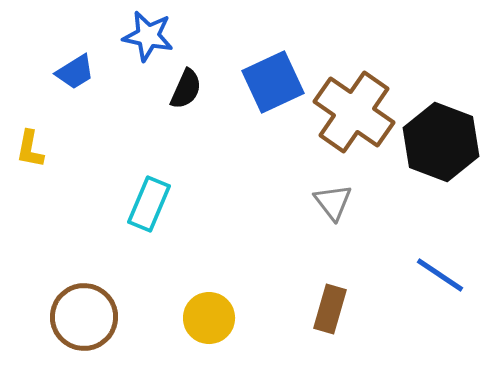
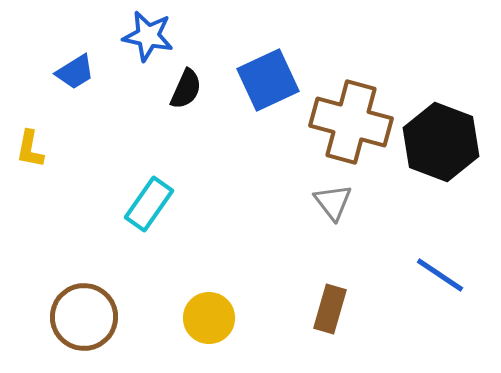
blue square: moved 5 px left, 2 px up
brown cross: moved 3 px left, 10 px down; rotated 20 degrees counterclockwise
cyan rectangle: rotated 12 degrees clockwise
